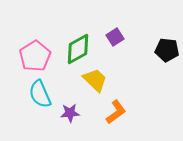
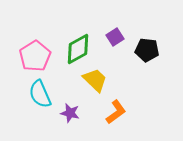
black pentagon: moved 20 px left
purple star: rotated 18 degrees clockwise
